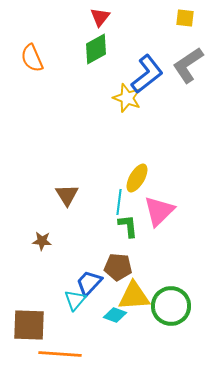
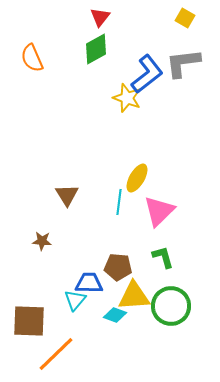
yellow square: rotated 24 degrees clockwise
gray L-shape: moved 5 px left, 2 px up; rotated 27 degrees clockwise
green L-shape: moved 35 px right, 31 px down; rotated 10 degrees counterclockwise
blue trapezoid: rotated 48 degrees clockwise
brown square: moved 4 px up
orange line: moved 4 px left; rotated 48 degrees counterclockwise
